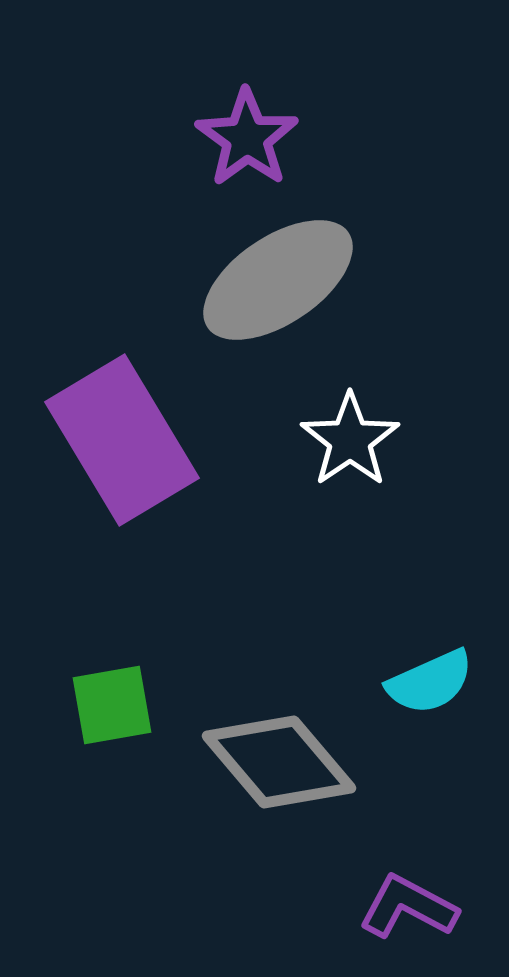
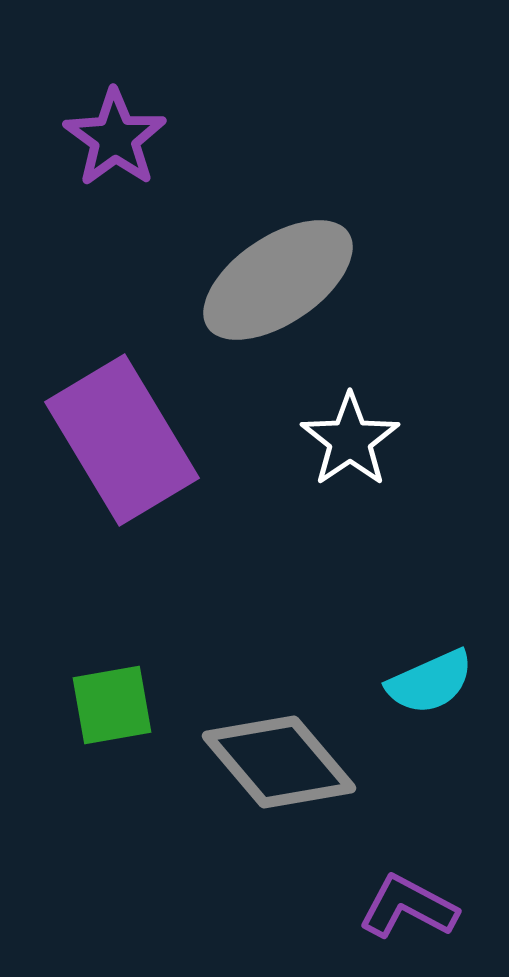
purple star: moved 132 px left
